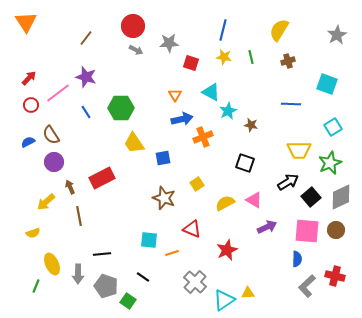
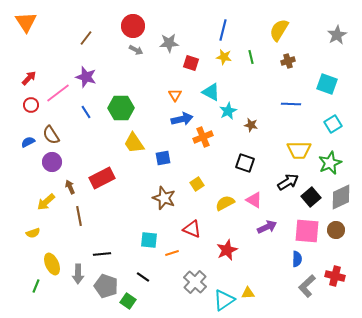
cyan square at (333, 127): moved 3 px up
purple circle at (54, 162): moved 2 px left
